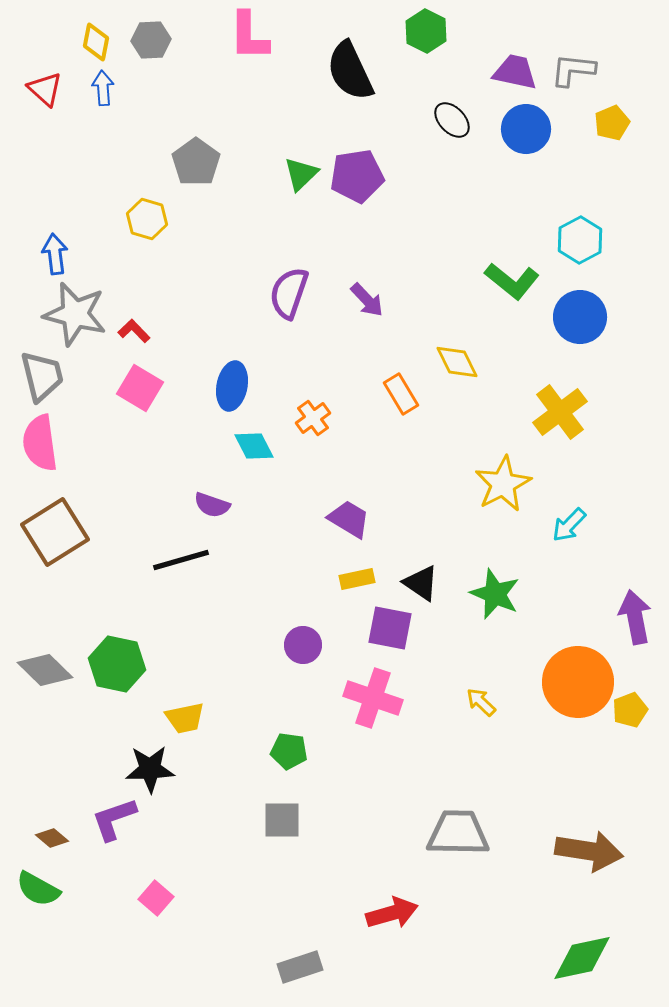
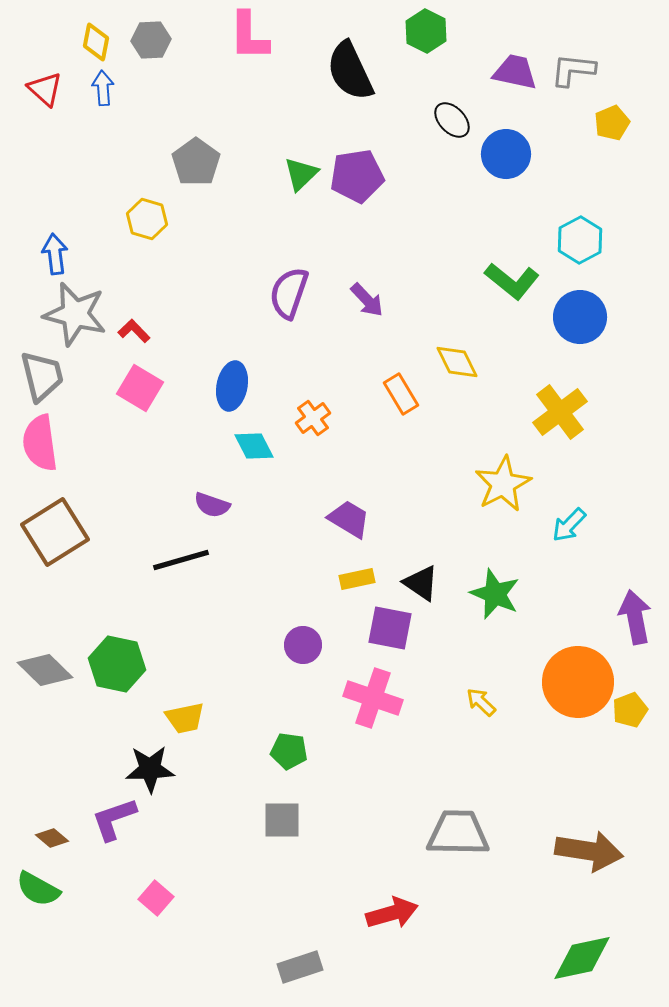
blue circle at (526, 129): moved 20 px left, 25 px down
